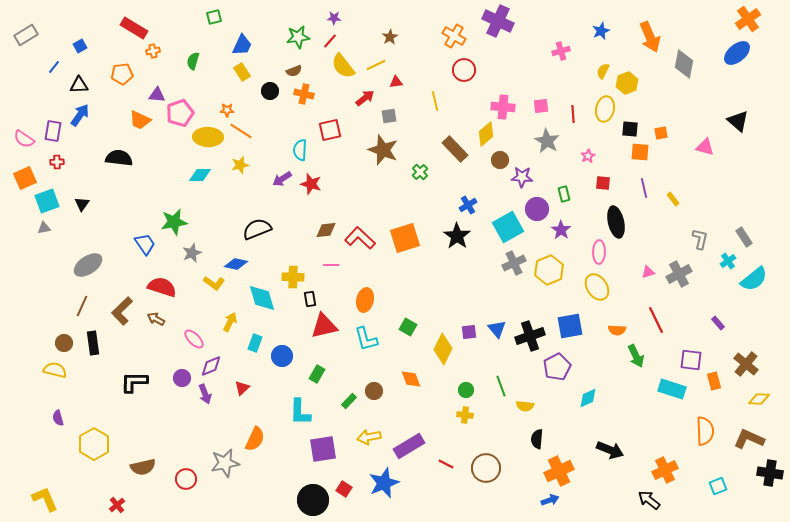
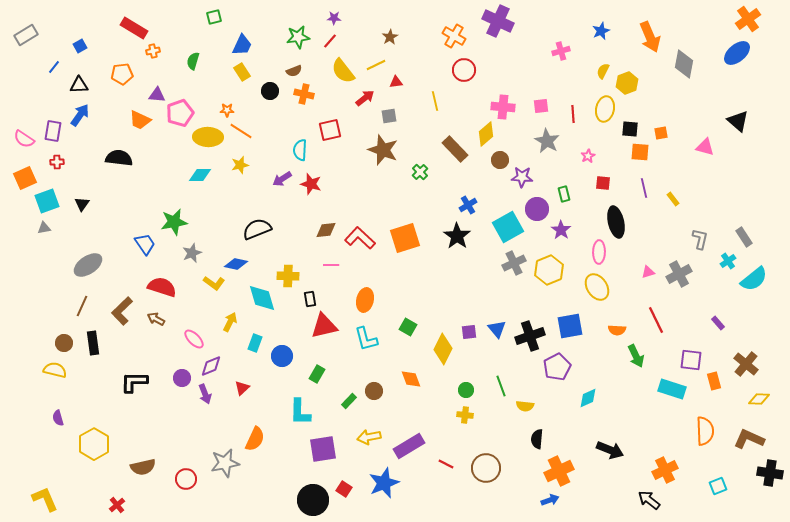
yellow semicircle at (343, 66): moved 5 px down
yellow cross at (293, 277): moved 5 px left, 1 px up
